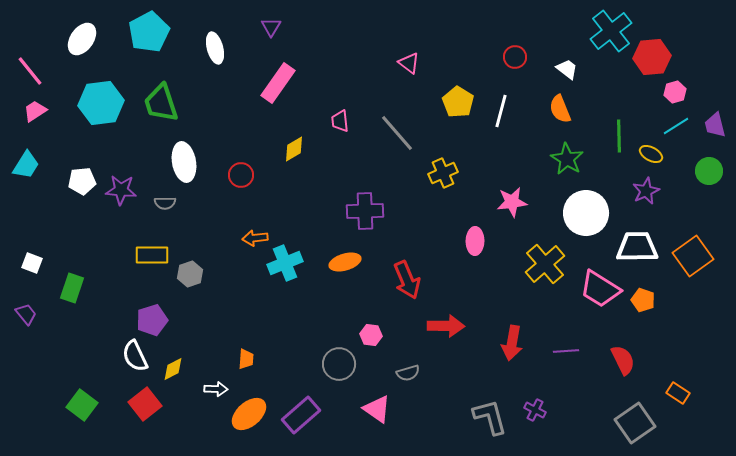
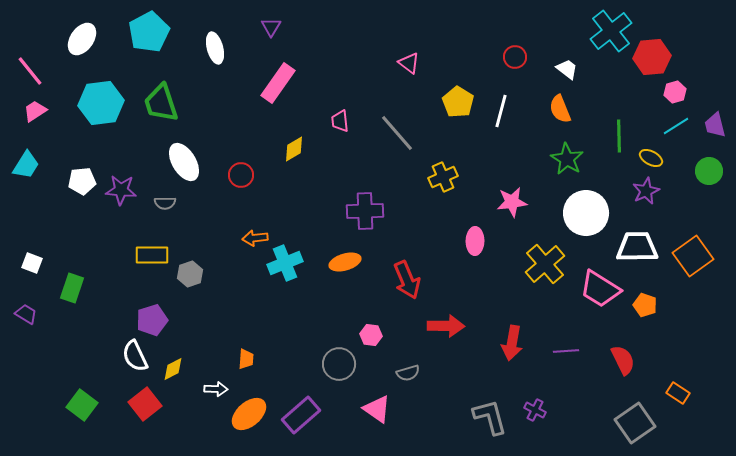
yellow ellipse at (651, 154): moved 4 px down
white ellipse at (184, 162): rotated 21 degrees counterclockwise
yellow cross at (443, 173): moved 4 px down
orange pentagon at (643, 300): moved 2 px right, 5 px down
purple trapezoid at (26, 314): rotated 20 degrees counterclockwise
